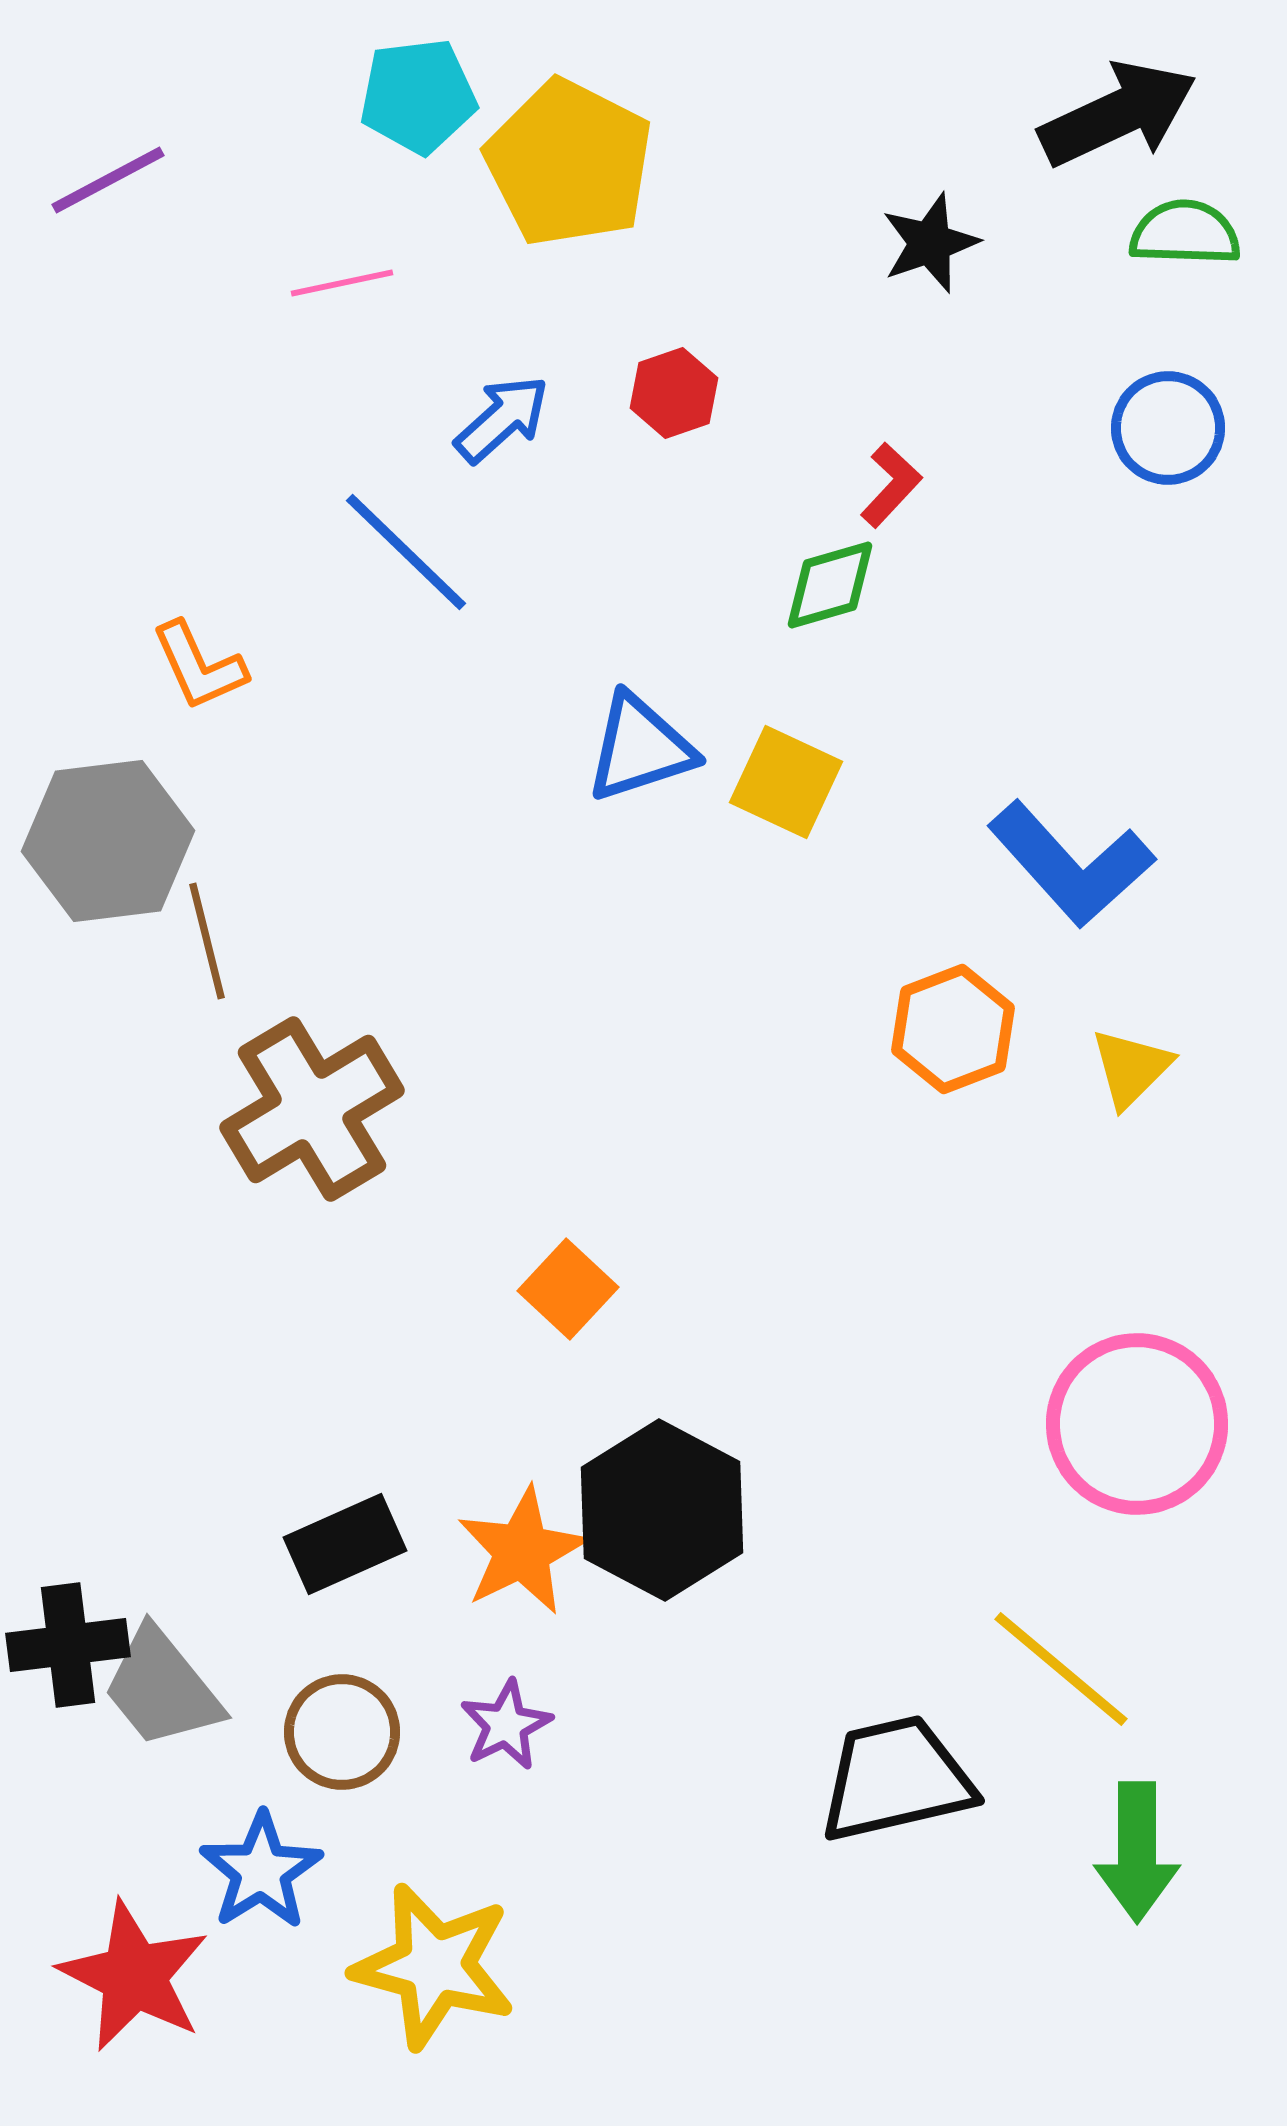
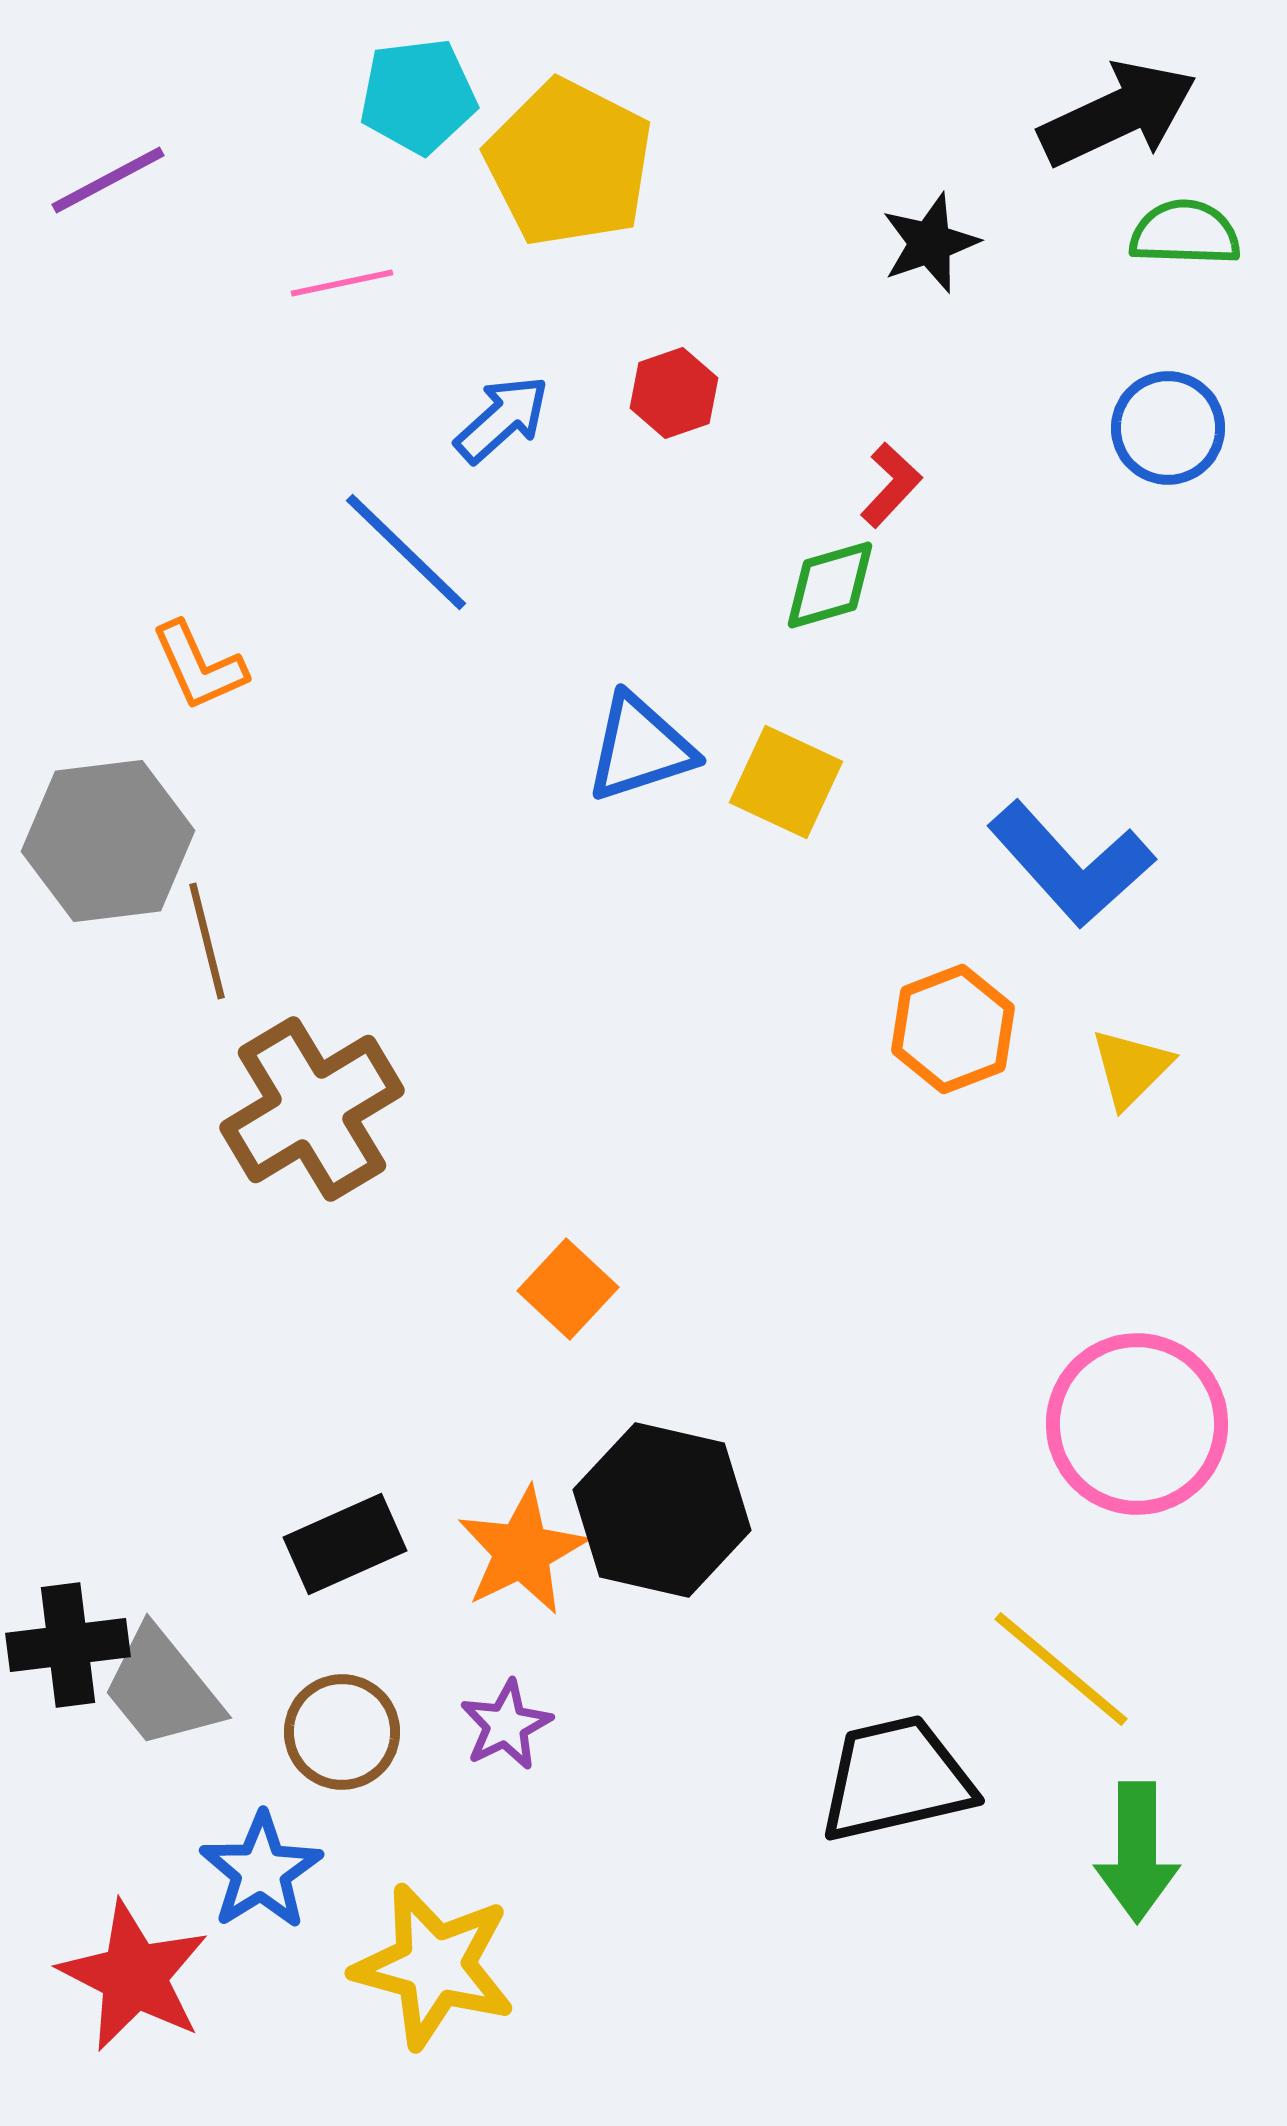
black hexagon: rotated 15 degrees counterclockwise
